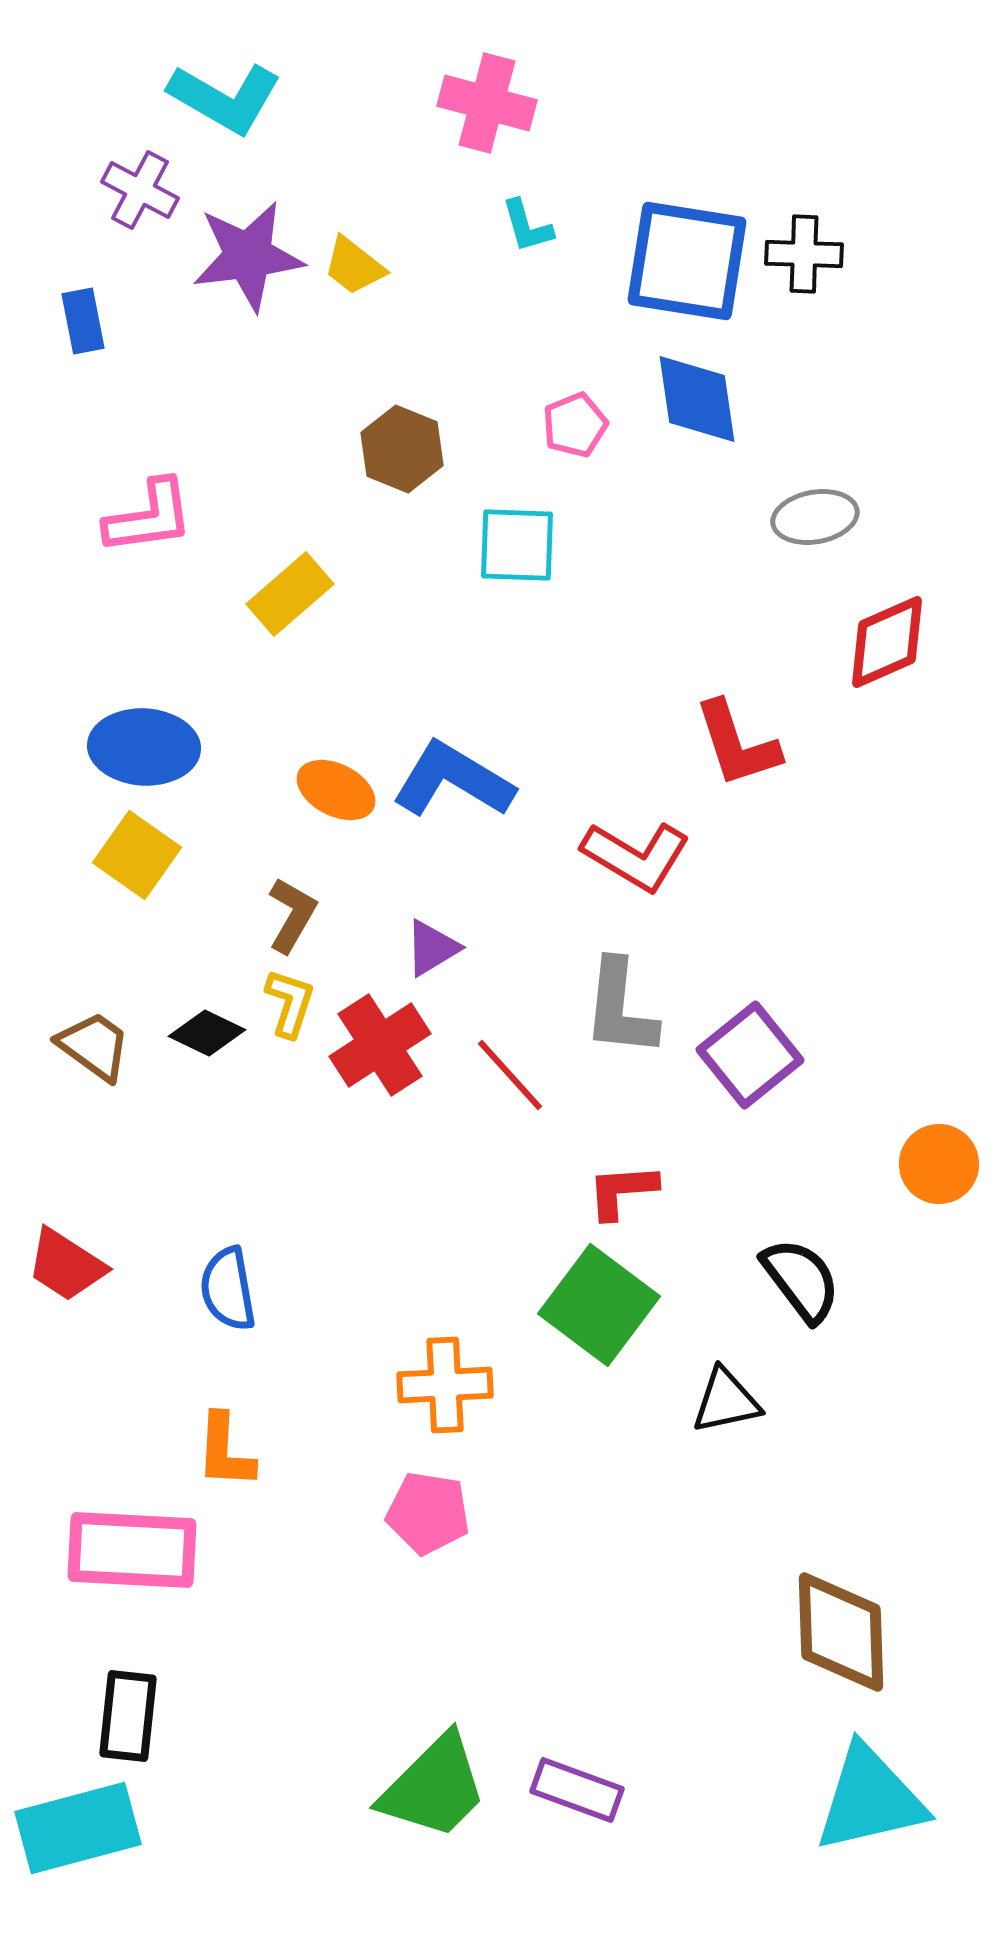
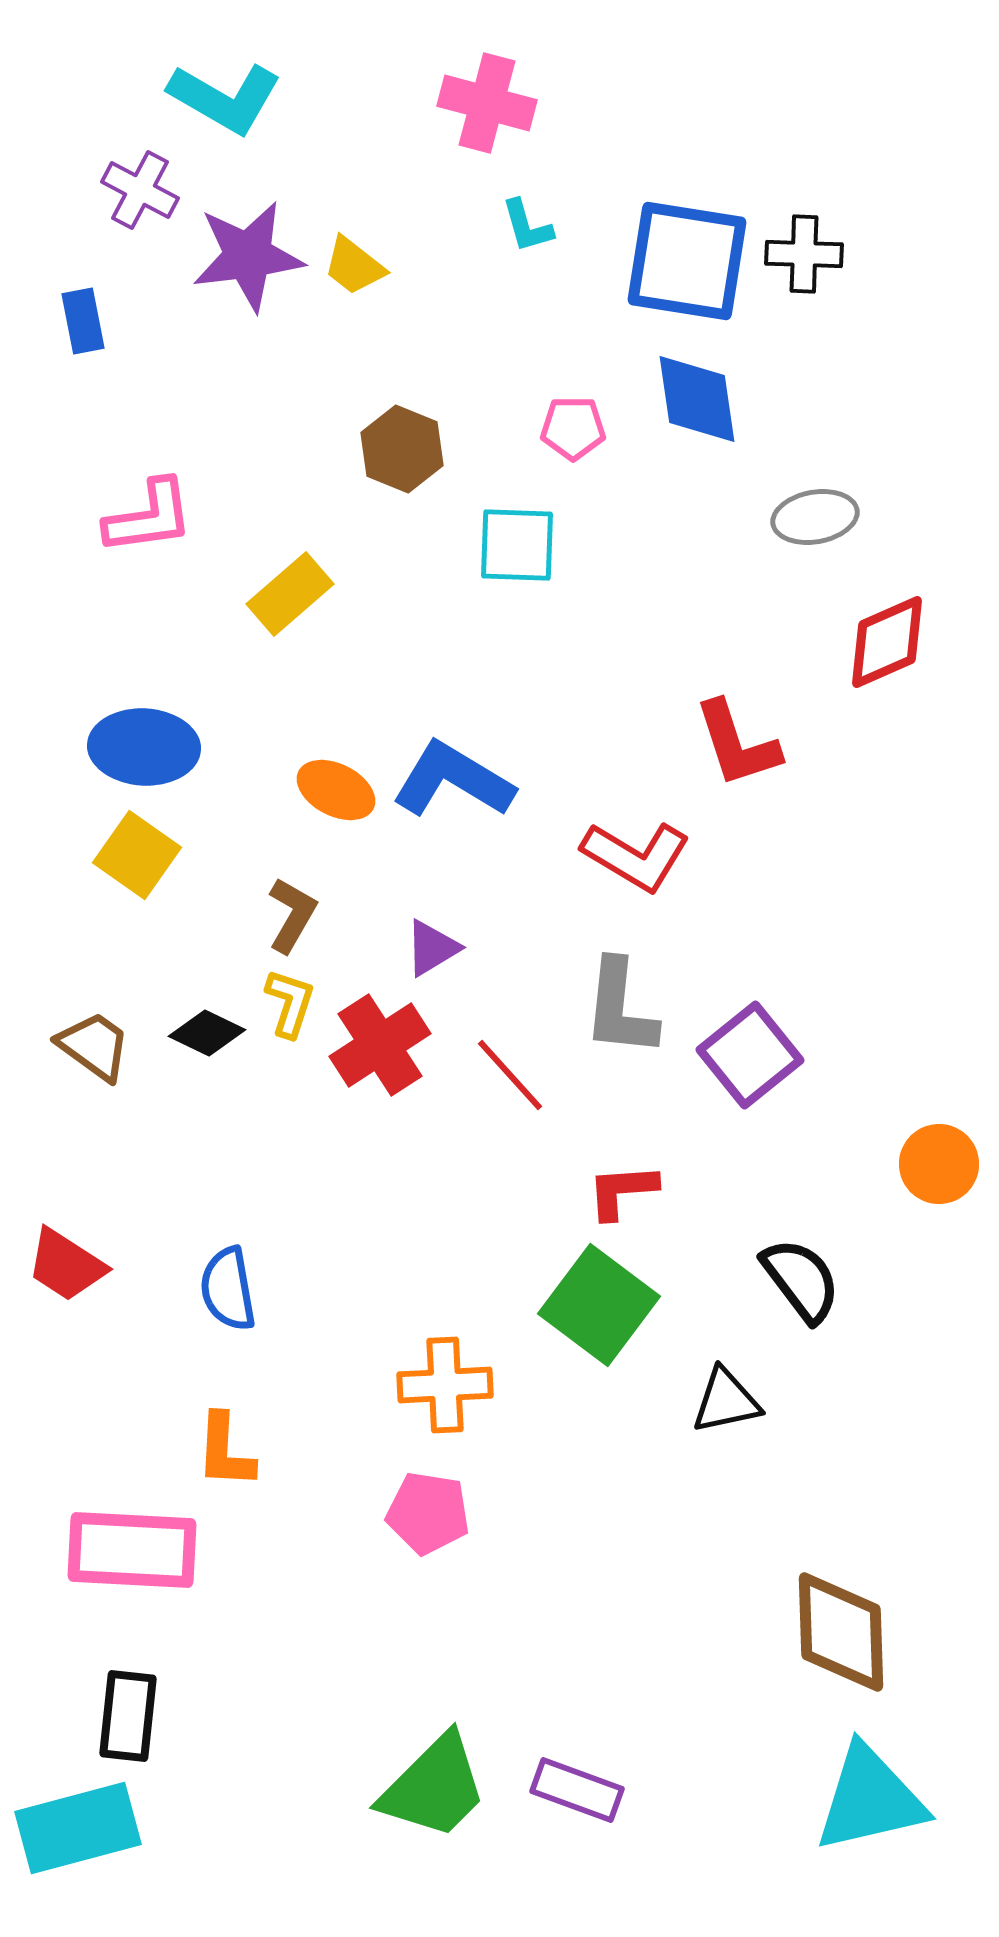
pink pentagon at (575, 425): moved 2 px left, 3 px down; rotated 22 degrees clockwise
